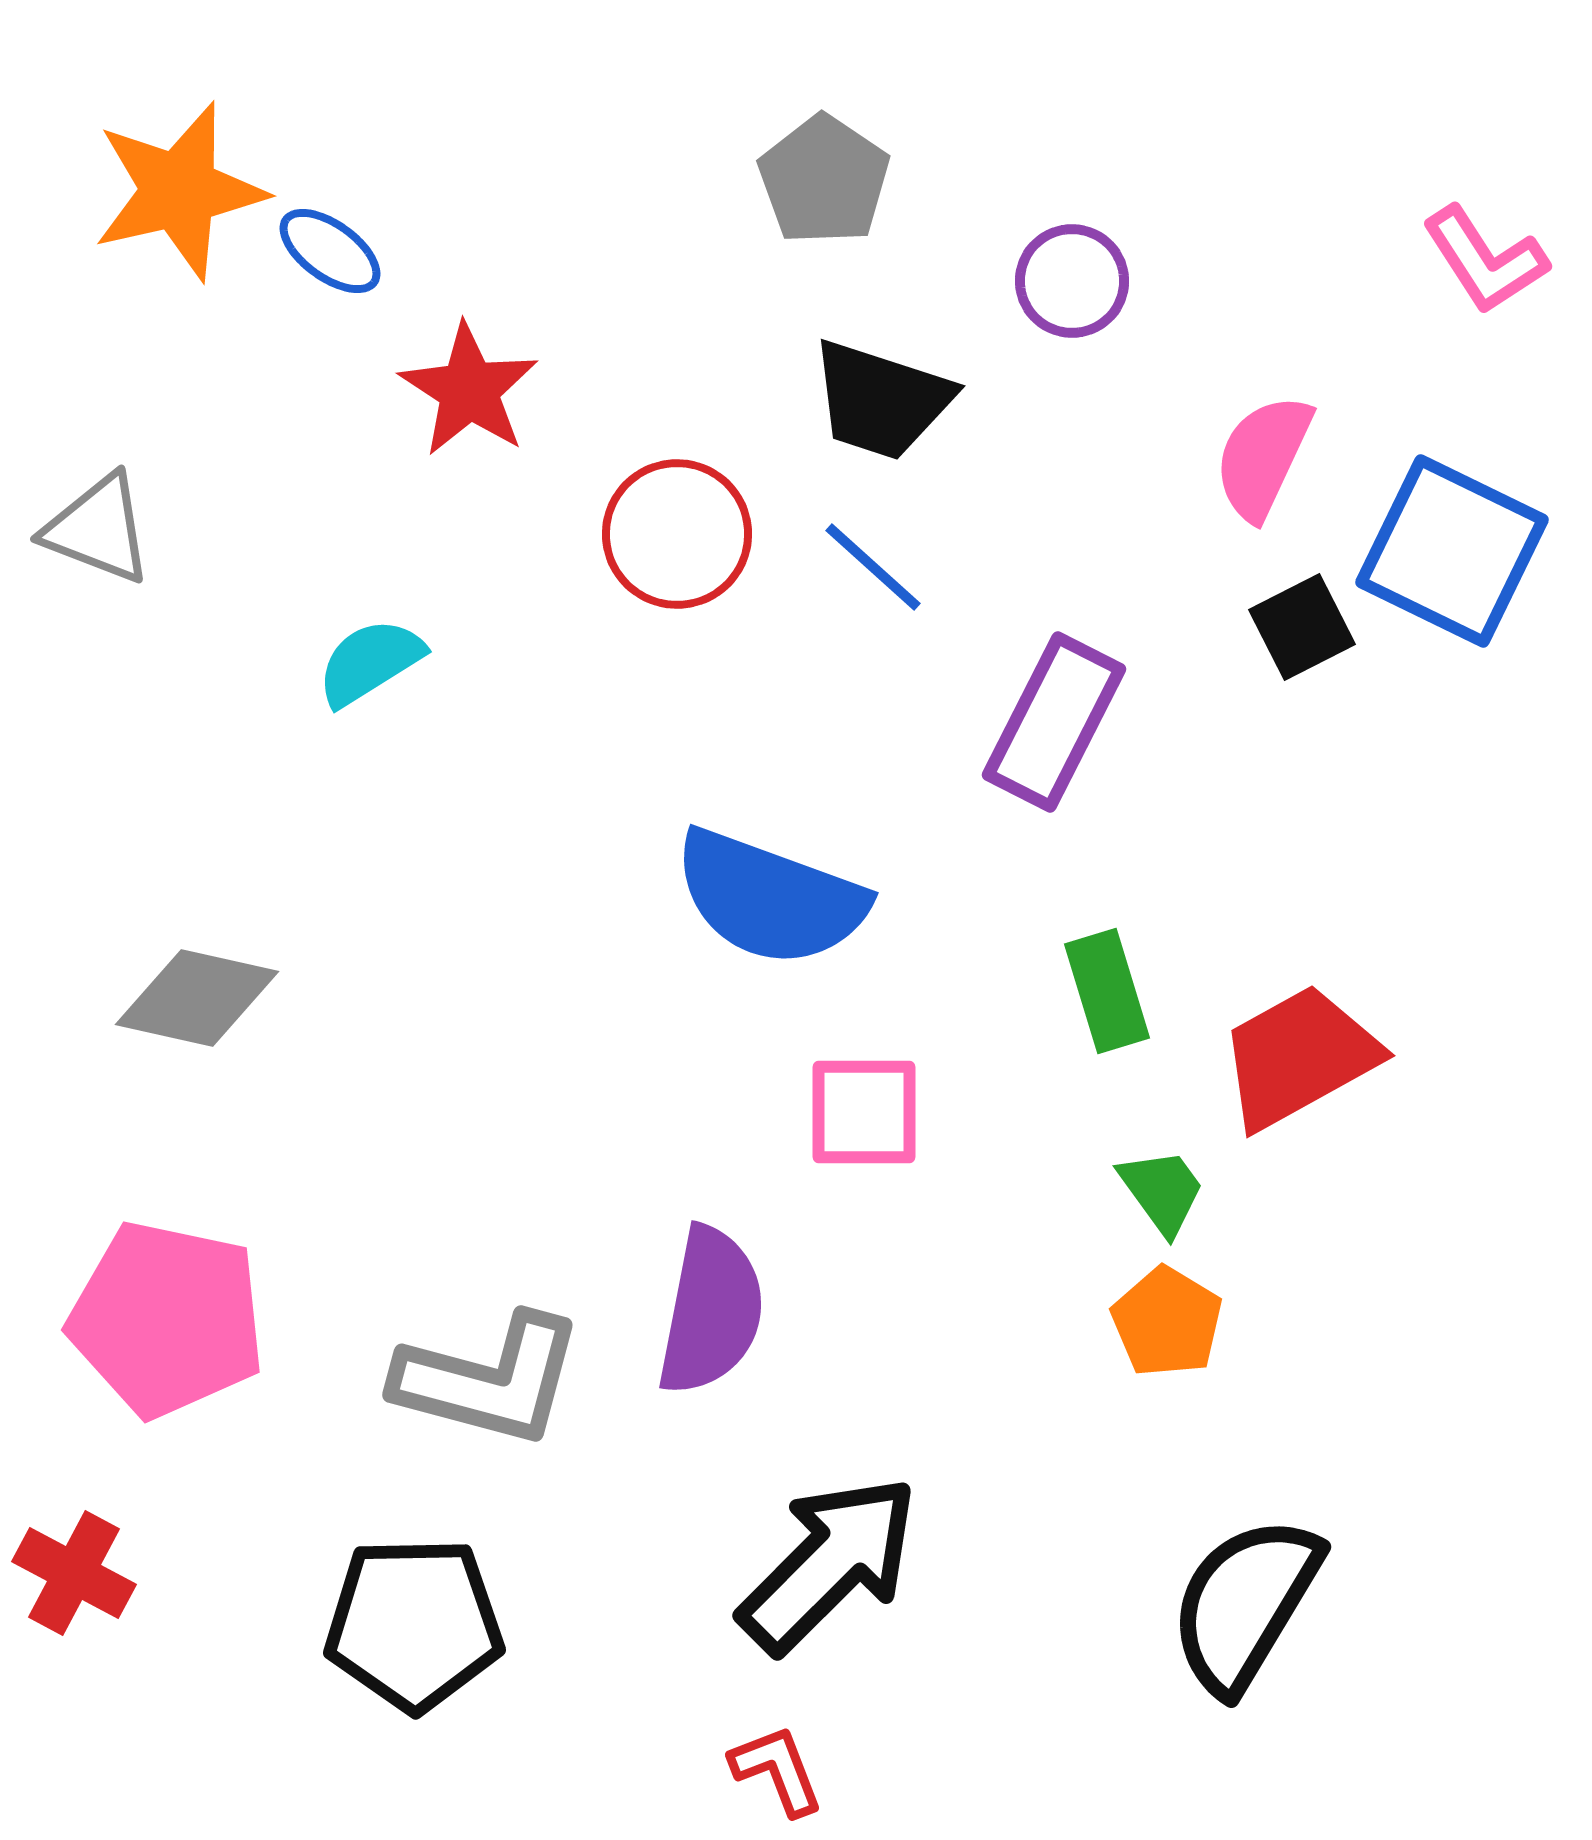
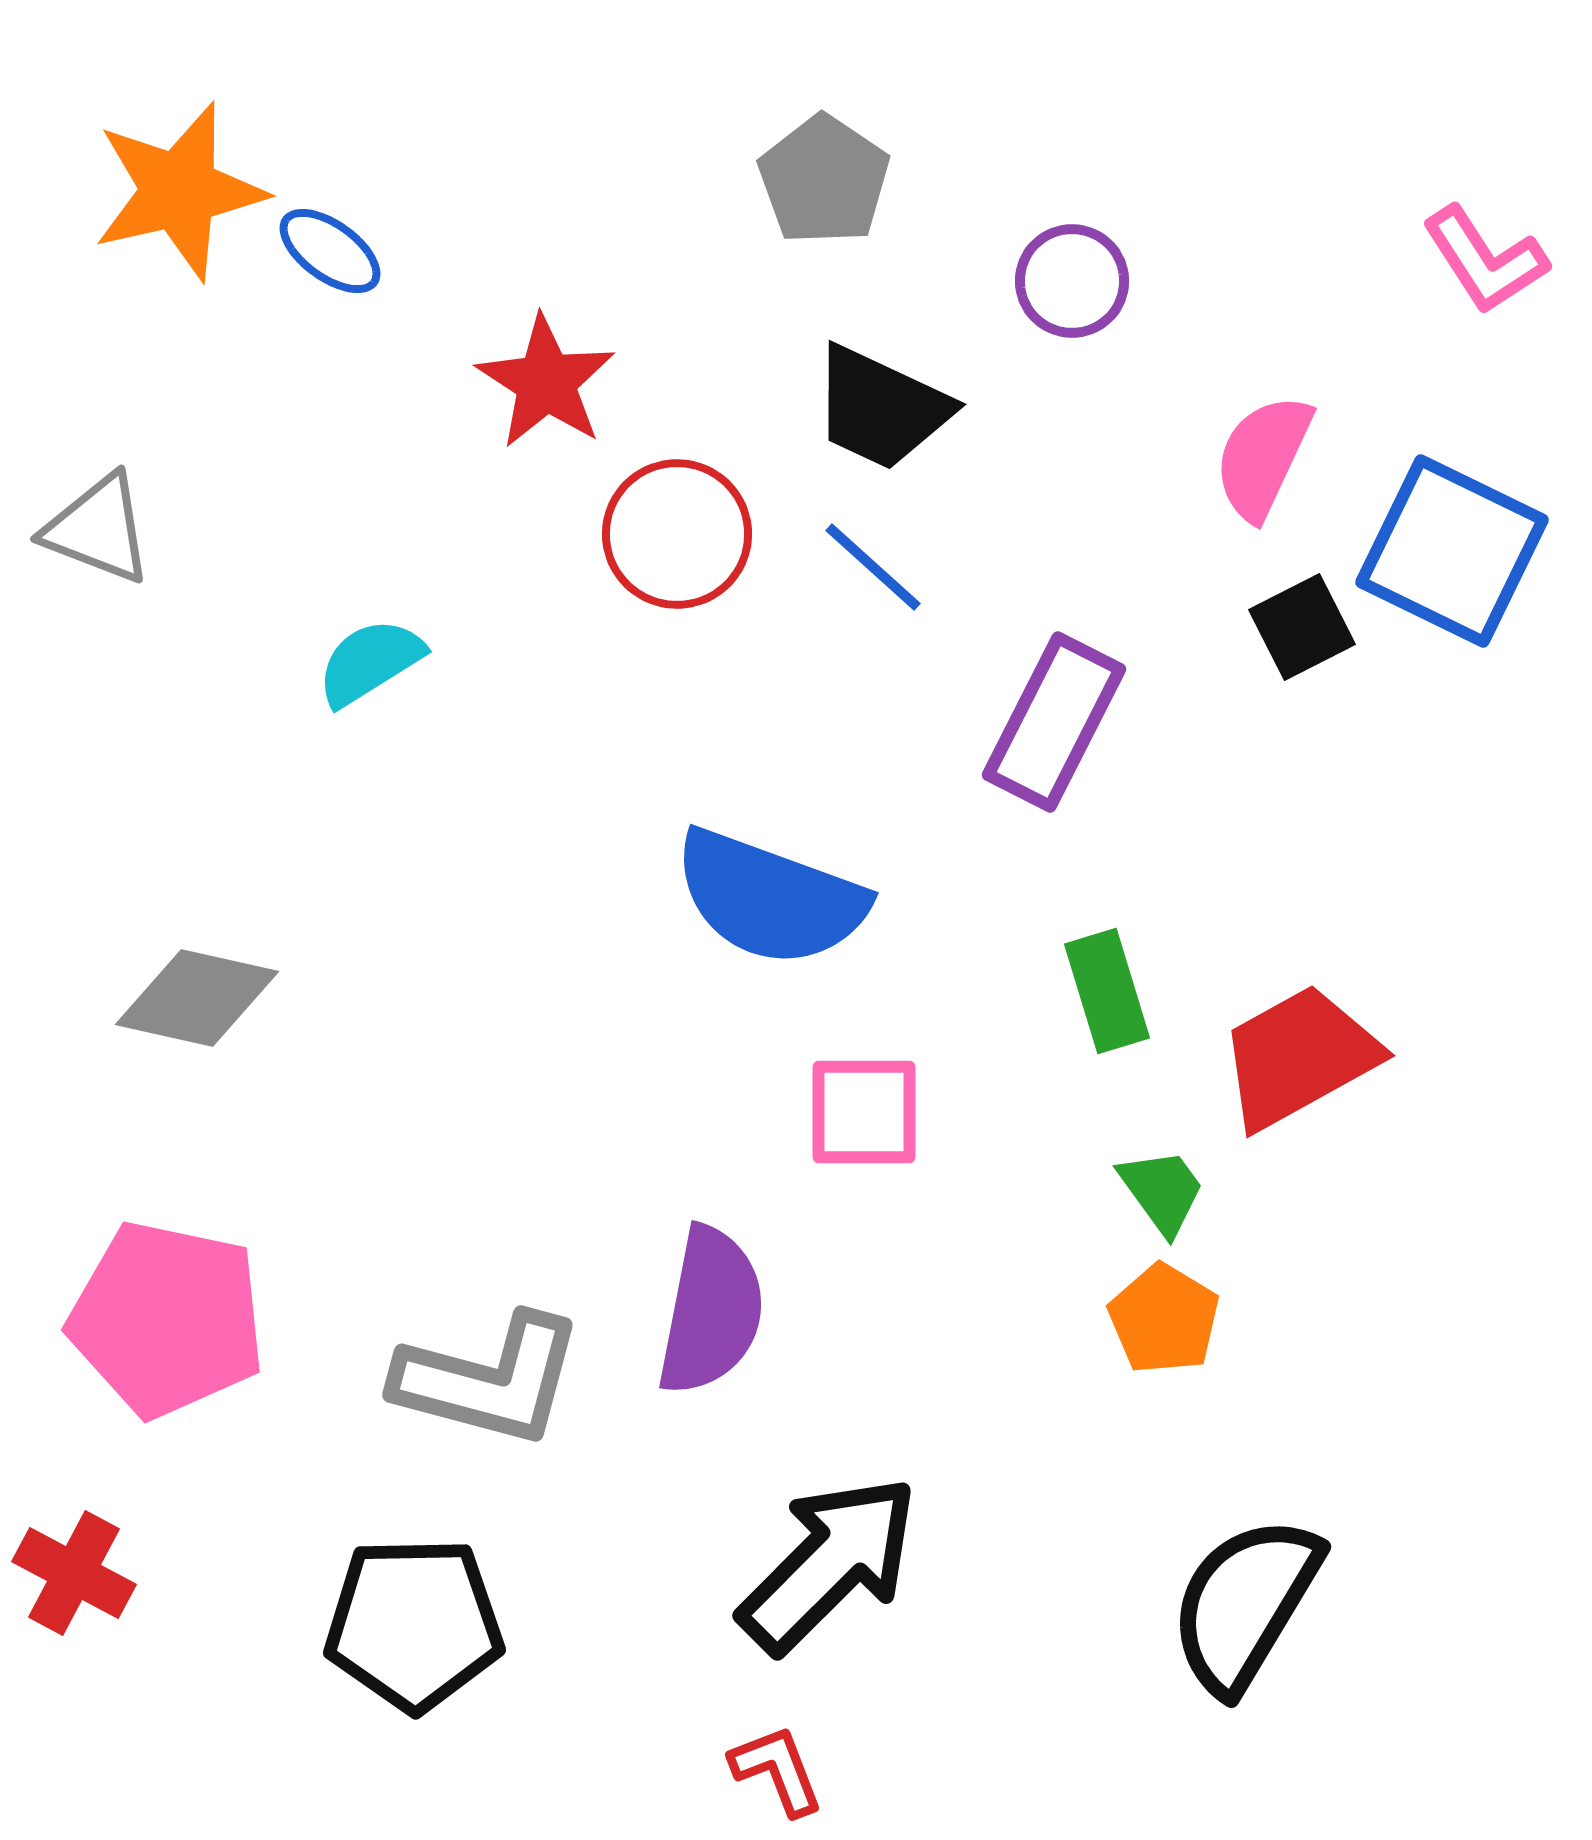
red star: moved 77 px right, 8 px up
black trapezoid: moved 8 px down; rotated 7 degrees clockwise
orange pentagon: moved 3 px left, 3 px up
